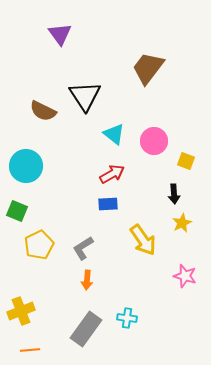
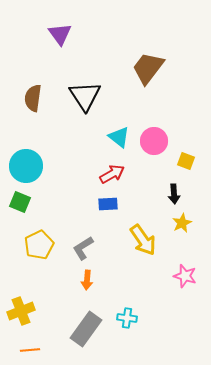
brown semicircle: moved 10 px left, 13 px up; rotated 72 degrees clockwise
cyan triangle: moved 5 px right, 3 px down
green square: moved 3 px right, 9 px up
